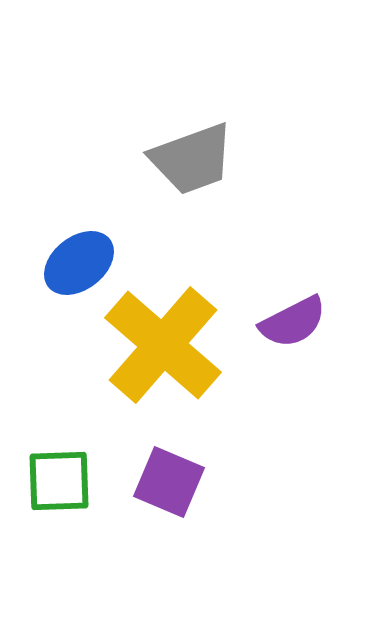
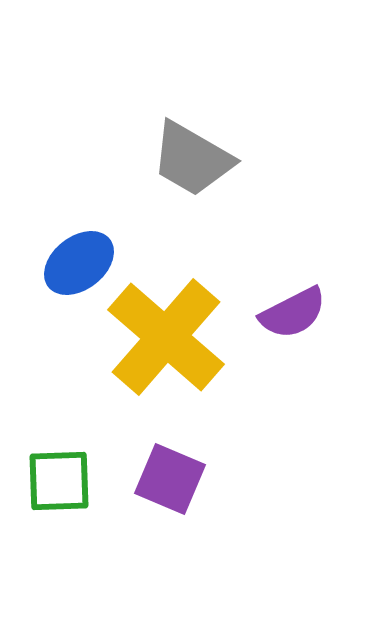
gray trapezoid: rotated 50 degrees clockwise
purple semicircle: moved 9 px up
yellow cross: moved 3 px right, 8 px up
purple square: moved 1 px right, 3 px up
